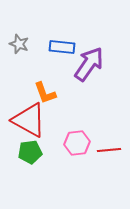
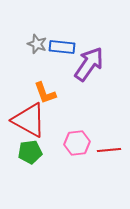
gray star: moved 18 px right
